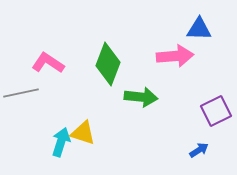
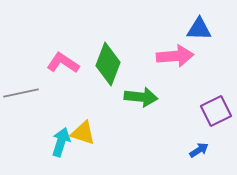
pink L-shape: moved 15 px right
